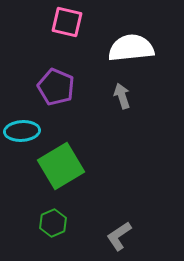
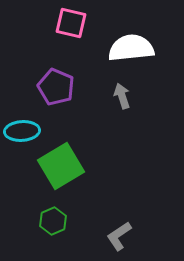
pink square: moved 4 px right, 1 px down
green hexagon: moved 2 px up
